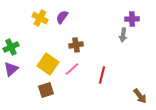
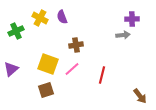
purple semicircle: rotated 56 degrees counterclockwise
gray arrow: rotated 104 degrees counterclockwise
green cross: moved 5 px right, 16 px up
yellow square: rotated 15 degrees counterclockwise
